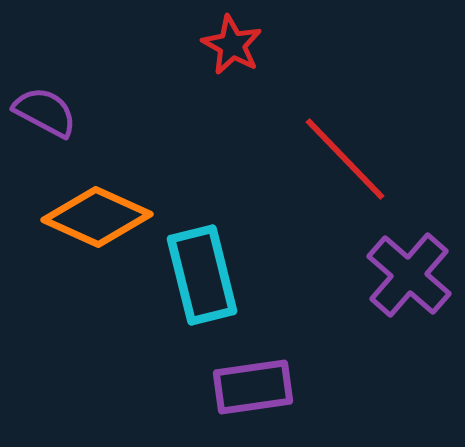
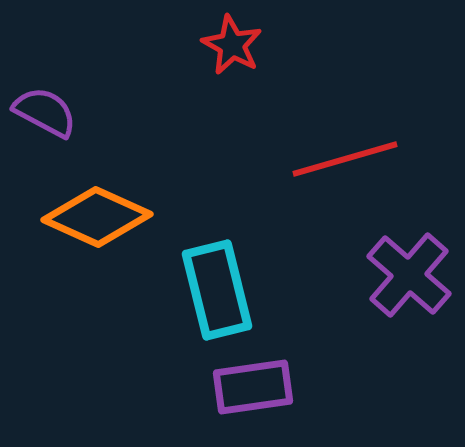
red line: rotated 62 degrees counterclockwise
cyan rectangle: moved 15 px right, 15 px down
